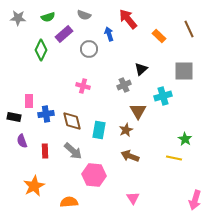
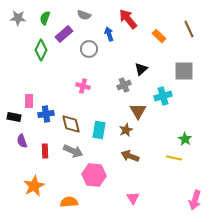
green semicircle: moved 3 px left, 1 px down; rotated 128 degrees clockwise
brown diamond: moved 1 px left, 3 px down
gray arrow: rotated 18 degrees counterclockwise
